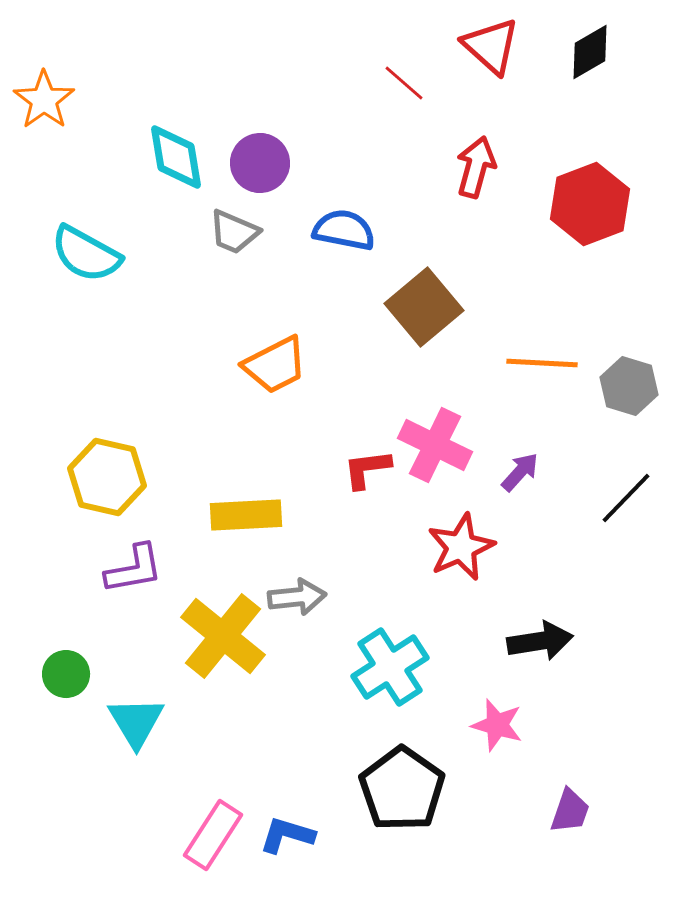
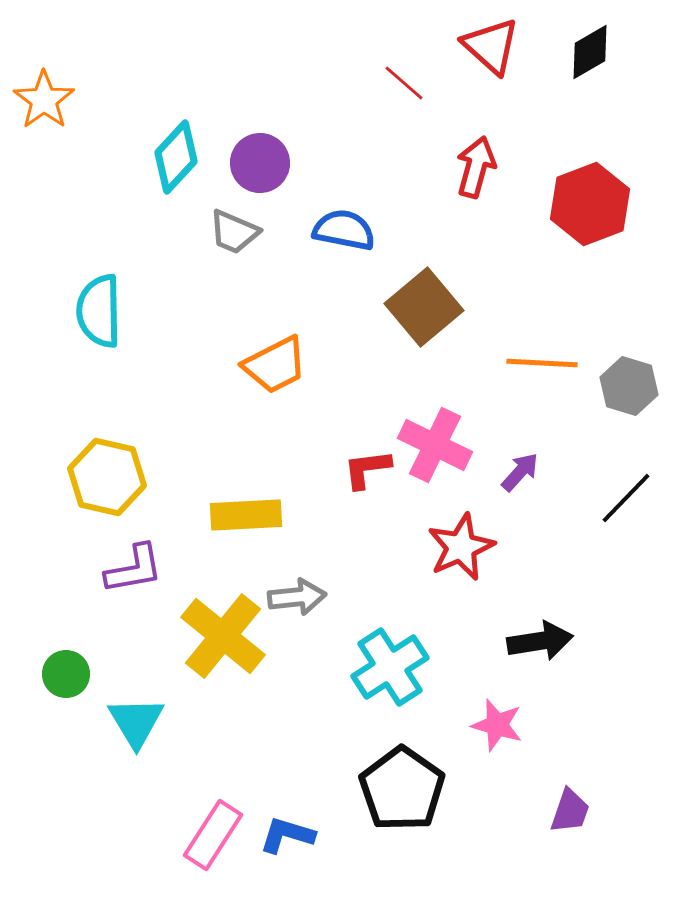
cyan diamond: rotated 52 degrees clockwise
cyan semicircle: moved 13 px right, 57 px down; rotated 60 degrees clockwise
